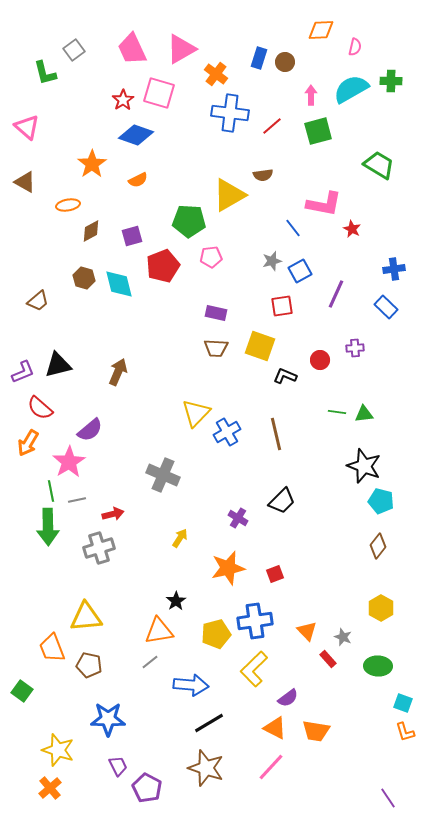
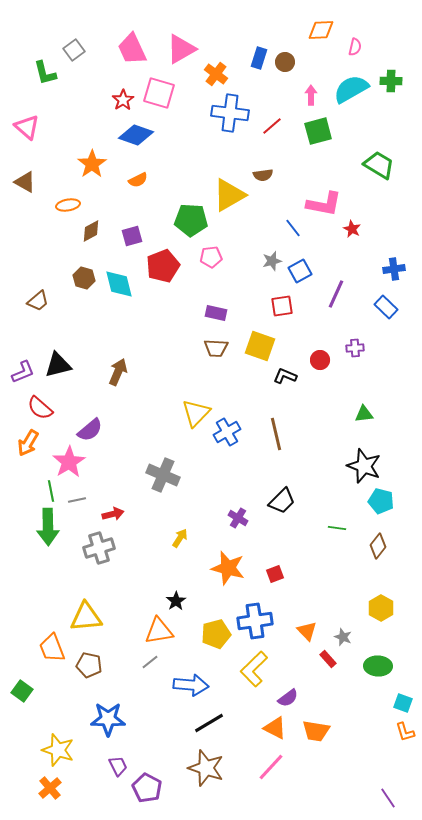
green pentagon at (189, 221): moved 2 px right, 1 px up
green line at (337, 412): moved 116 px down
orange star at (228, 568): rotated 28 degrees clockwise
